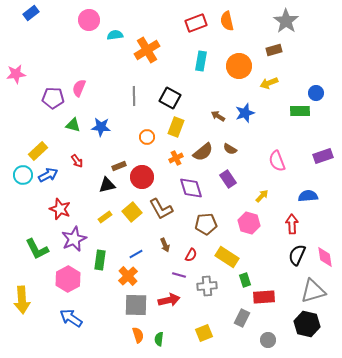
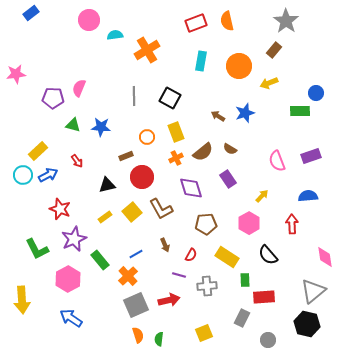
brown rectangle at (274, 50): rotated 35 degrees counterclockwise
yellow rectangle at (176, 127): moved 5 px down; rotated 42 degrees counterclockwise
purple rectangle at (323, 156): moved 12 px left
brown rectangle at (119, 166): moved 7 px right, 10 px up
pink hexagon at (249, 223): rotated 15 degrees clockwise
black semicircle at (297, 255): moved 29 px left; rotated 65 degrees counterclockwise
green rectangle at (100, 260): rotated 48 degrees counterclockwise
green rectangle at (245, 280): rotated 16 degrees clockwise
gray triangle at (313, 291): rotated 24 degrees counterclockwise
gray square at (136, 305): rotated 25 degrees counterclockwise
